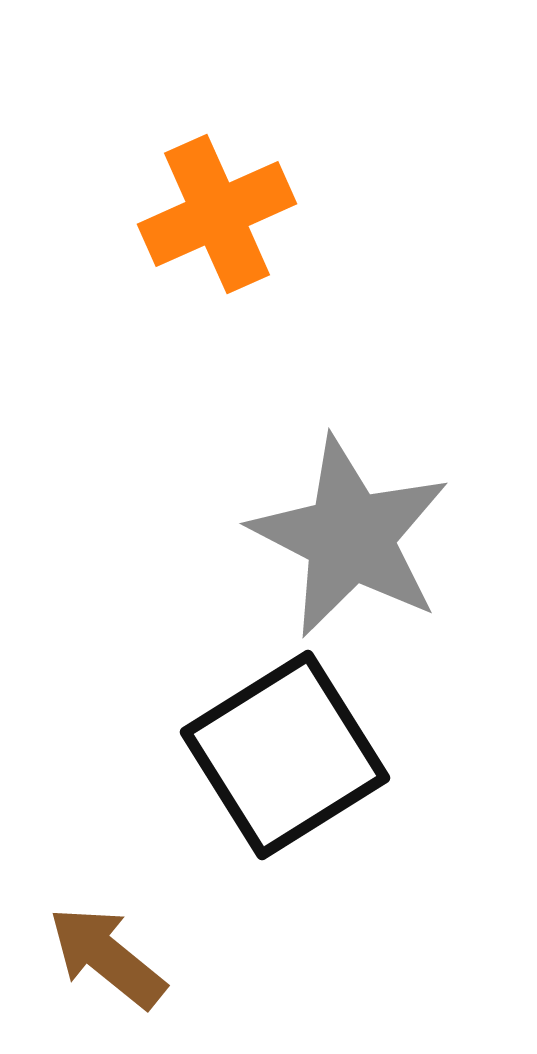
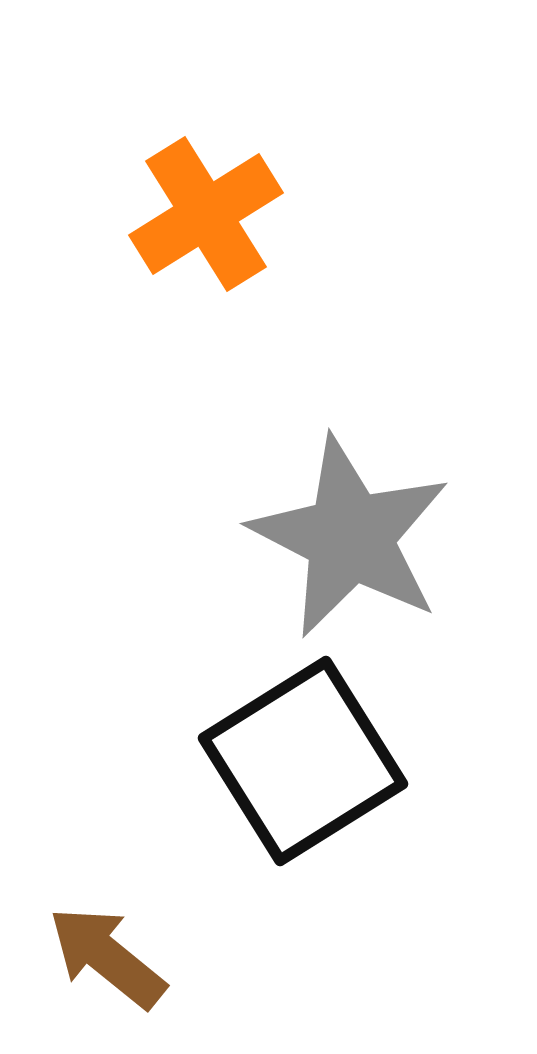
orange cross: moved 11 px left; rotated 8 degrees counterclockwise
black square: moved 18 px right, 6 px down
